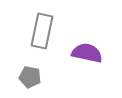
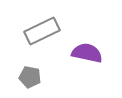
gray rectangle: rotated 52 degrees clockwise
